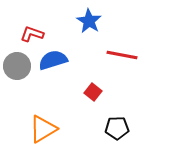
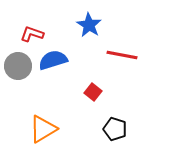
blue star: moved 4 px down
gray circle: moved 1 px right
black pentagon: moved 2 px left, 1 px down; rotated 20 degrees clockwise
